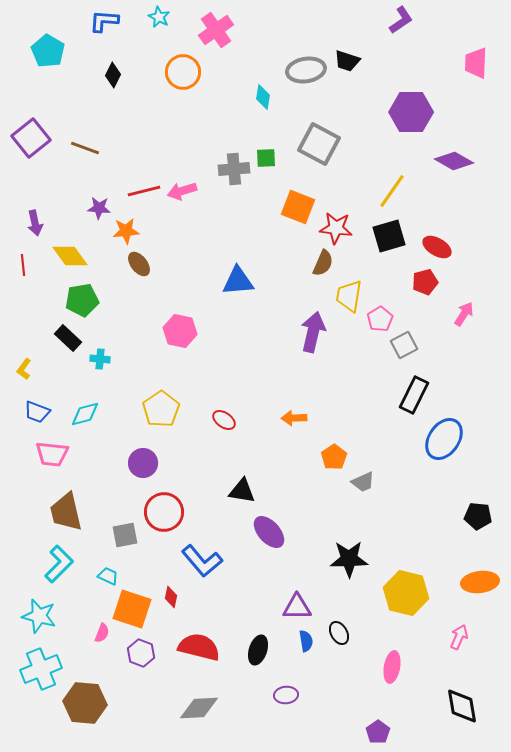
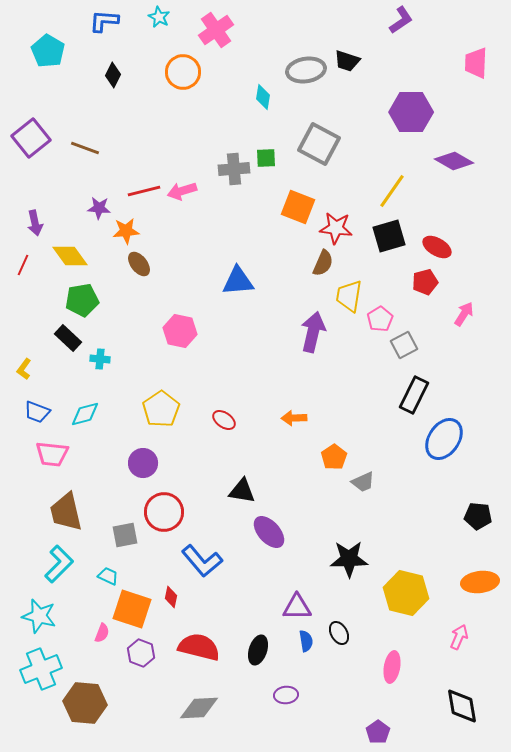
red line at (23, 265): rotated 30 degrees clockwise
